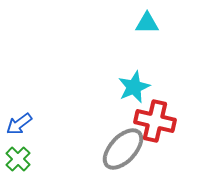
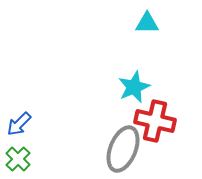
blue arrow: rotated 8 degrees counterclockwise
gray ellipse: rotated 21 degrees counterclockwise
